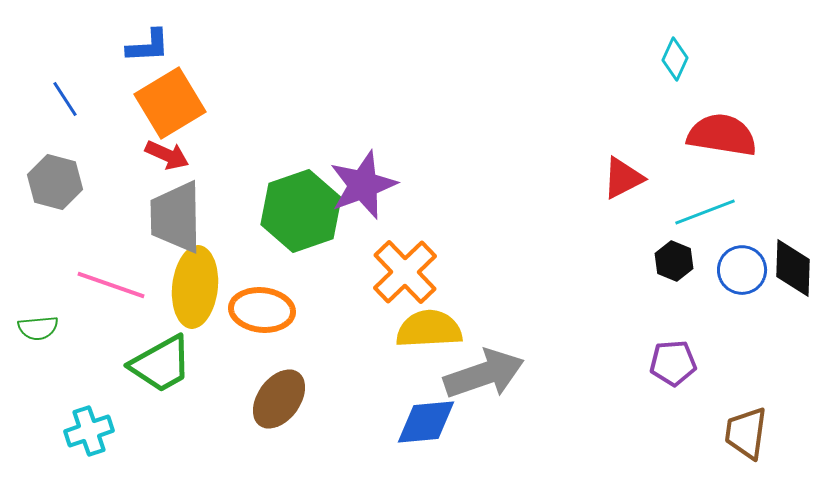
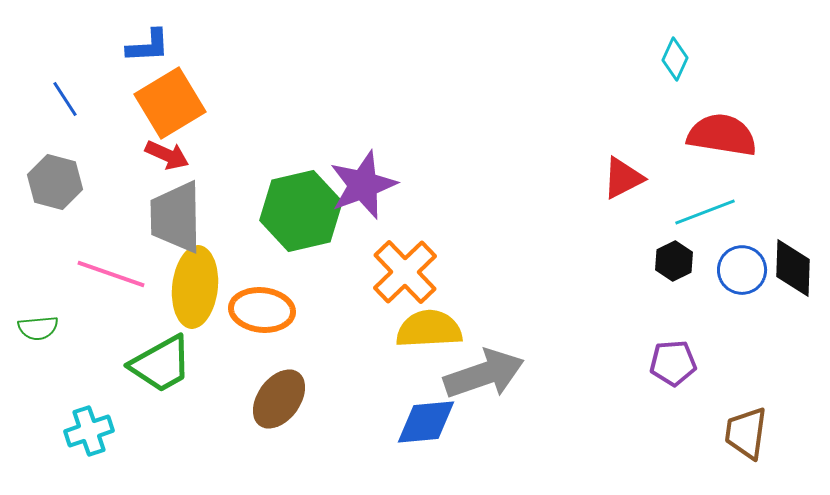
green hexagon: rotated 6 degrees clockwise
black hexagon: rotated 12 degrees clockwise
pink line: moved 11 px up
